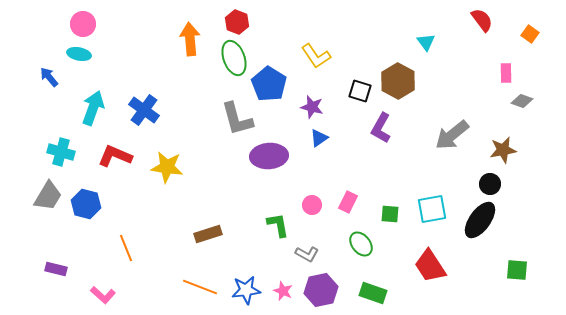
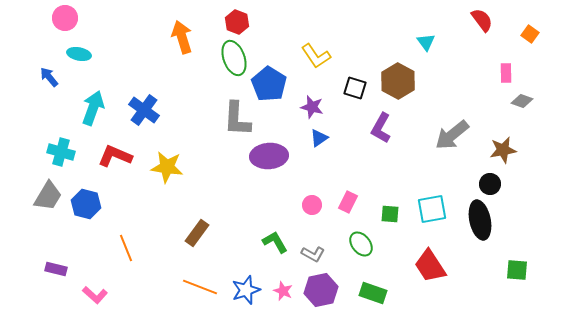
pink circle at (83, 24): moved 18 px left, 6 px up
orange arrow at (190, 39): moved 8 px left, 2 px up; rotated 12 degrees counterclockwise
black square at (360, 91): moved 5 px left, 3 px up
gray L-shape at (237, 119): rotated 18 degrees clockwise
black ellipse at (480, 220): rotated 48 degrees counterclockwise
green L-shape at (278, 225): moved 3 px left, 17 px down; rotated 20 degrees counterclockwise
brown rectangle at (208, 234): moved 11 px left, 1 px up; rotated 36 degrees counterclockwise
gray L-shape at (307, 254): moved 6 px right
blue star at (246, 290): rotated 12 degrees counterclockwise
pink L-shape at (103, 295): moved 8 px left
